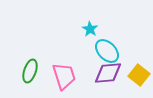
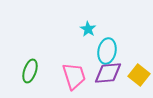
cyan star: moved 2 px left
cyan ellipse: rotated 55 degrees clockwise
pink trapezoid: moved 10 px right
